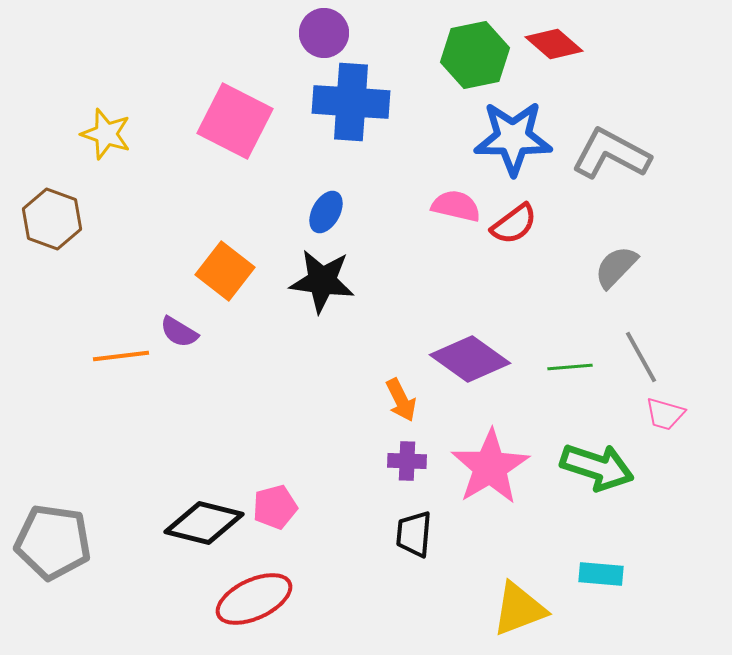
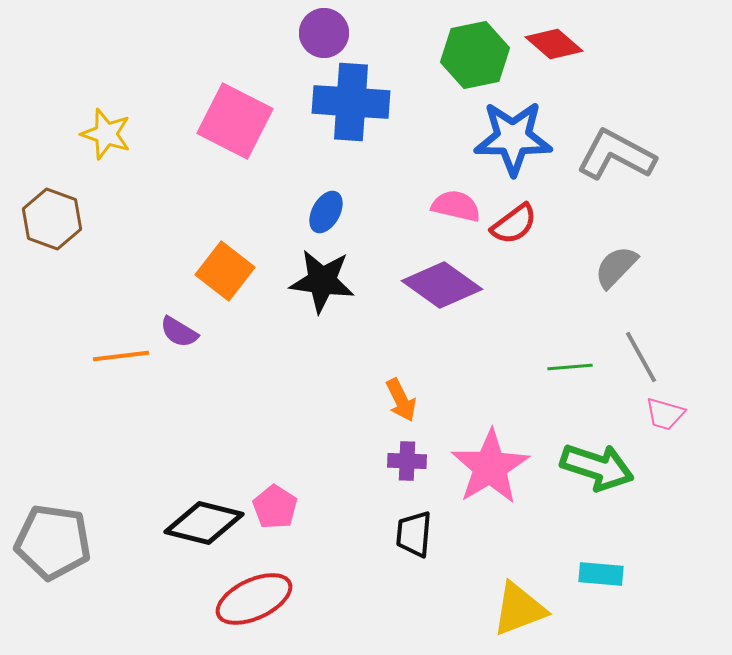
gray L-shape: moved 5 px right, 1 px down
purple diamond: moved 28 px left, 74 px up
pink pentagon: rotated 24 degrees counterclockwise
